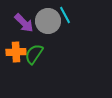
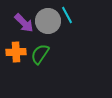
cyan line: moved 2 px right
green semicircle: moved 6 px right
